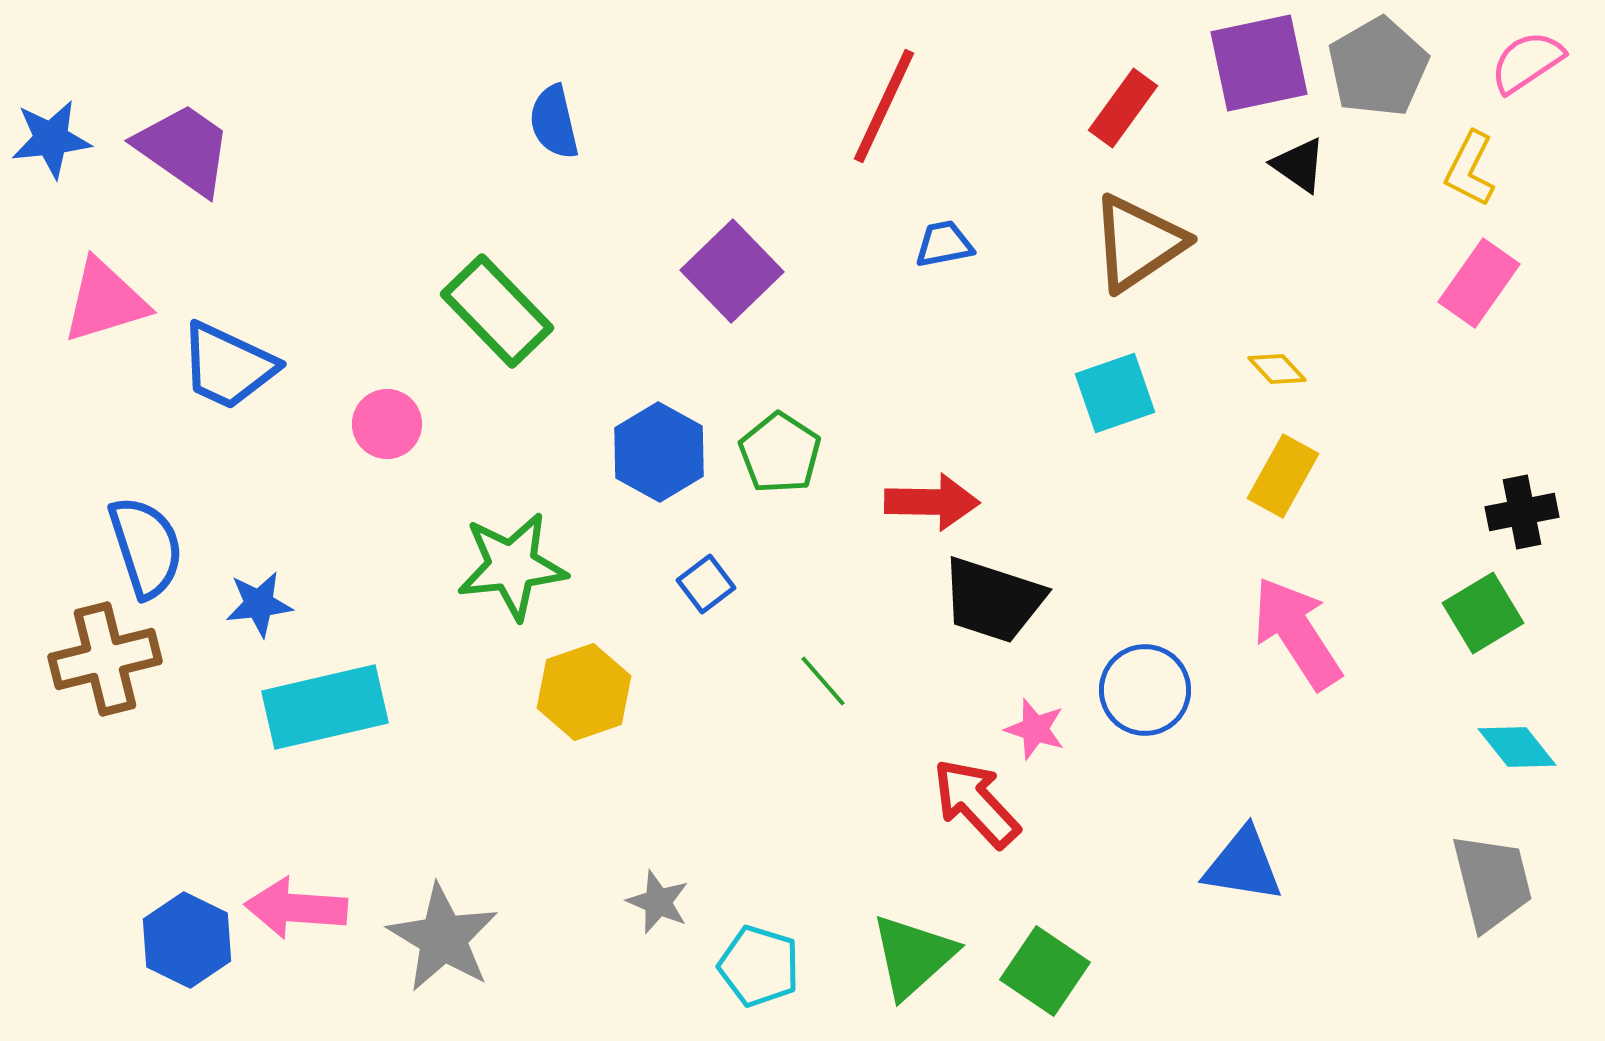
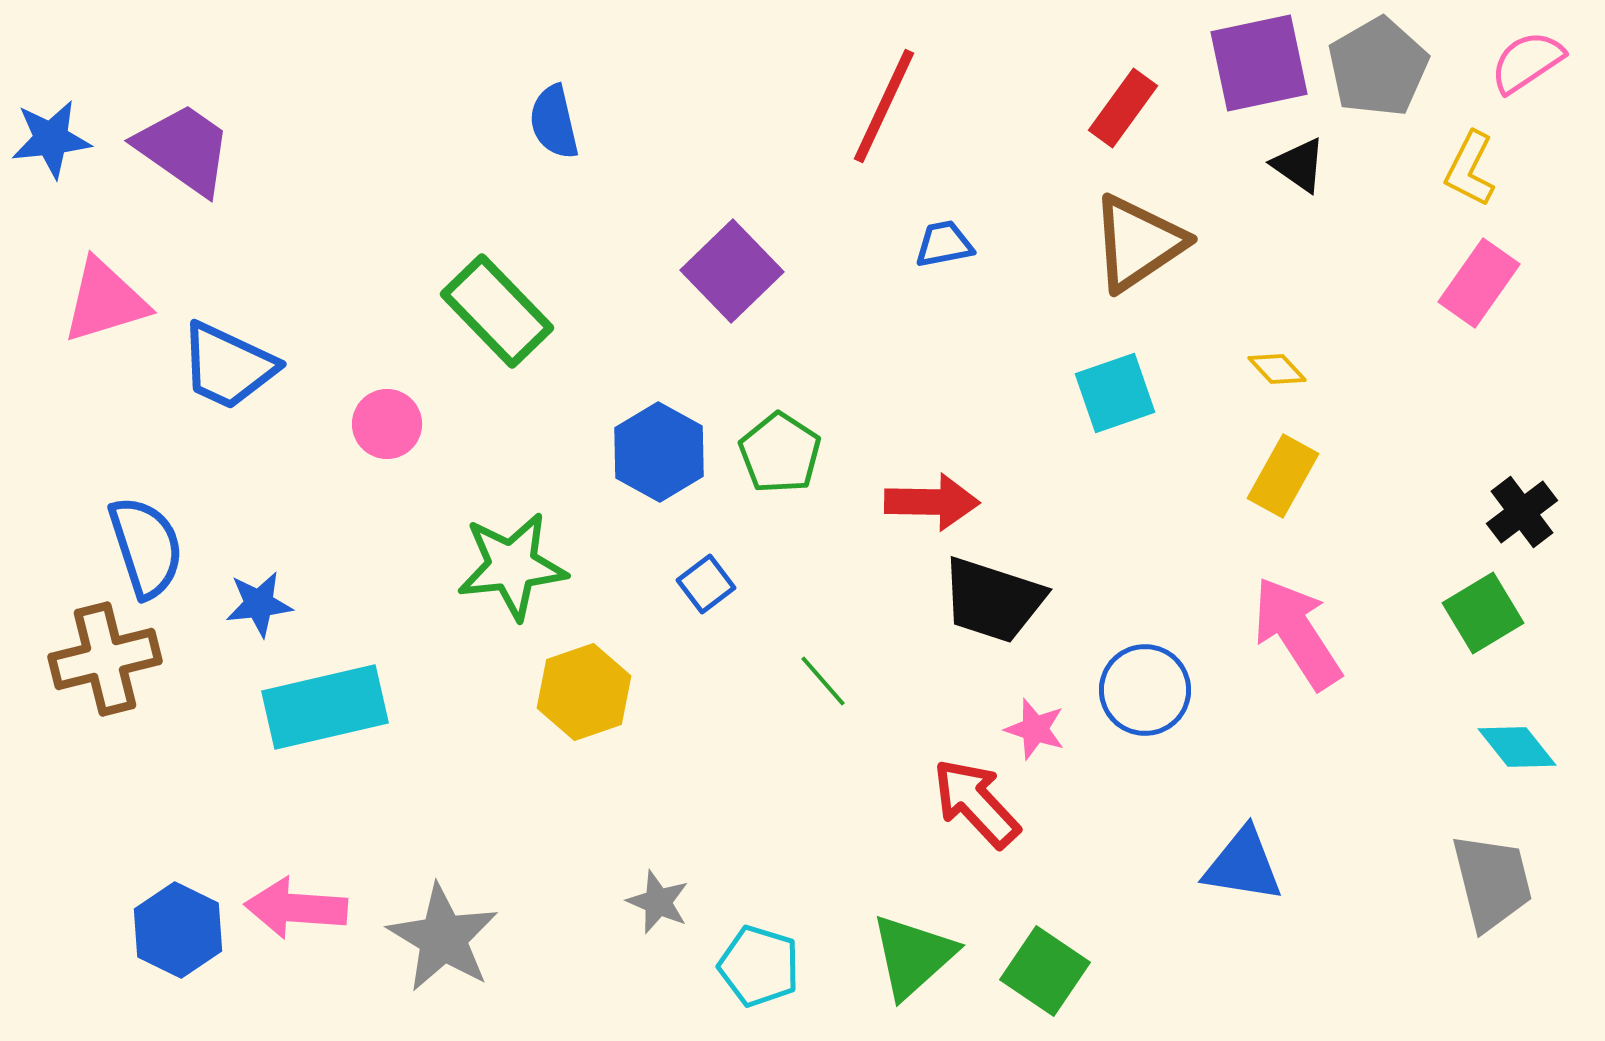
black cross at (1522, 512): rotated 26 degrees counterclockwise
blue hexagon at (187, 940): moved 9 px left, 10 px up
